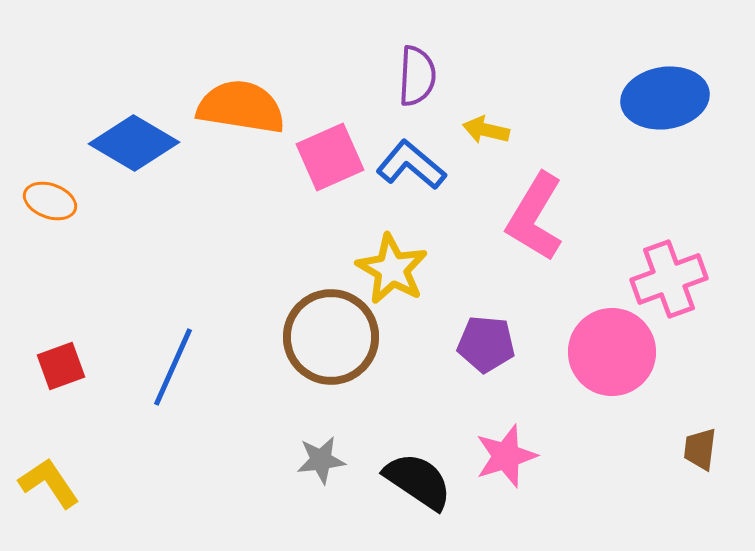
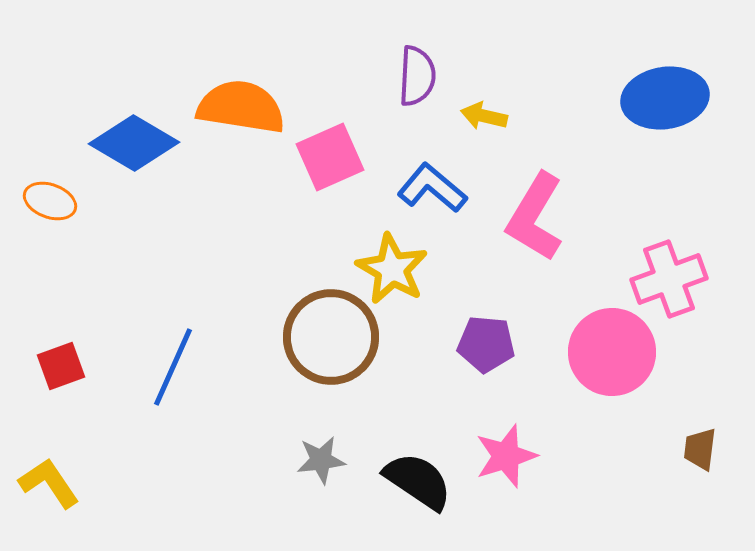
yellow arrow: moved 2 px left, 14 px up
blue L-shape: moved 21 px right, 23 px down
